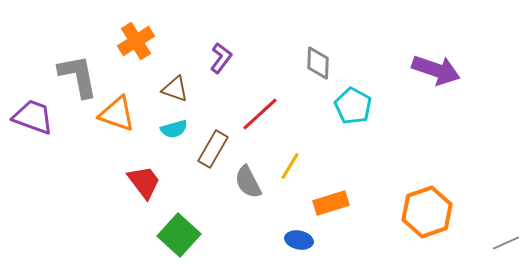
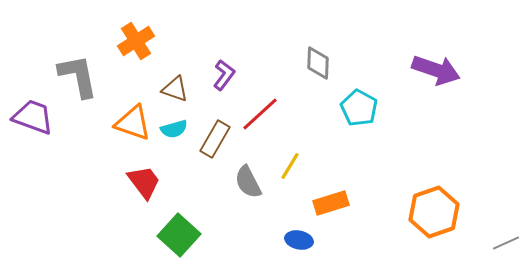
purple L-shape: moved 3 px right, 17 px down
cyan pentagon: moved 6 px right, 2 px down
orange triangle: moved 16 px right, 9 px down
brown rectangle: moved 2 px right, 10 px up
orange hexagon: moved 7 px right
